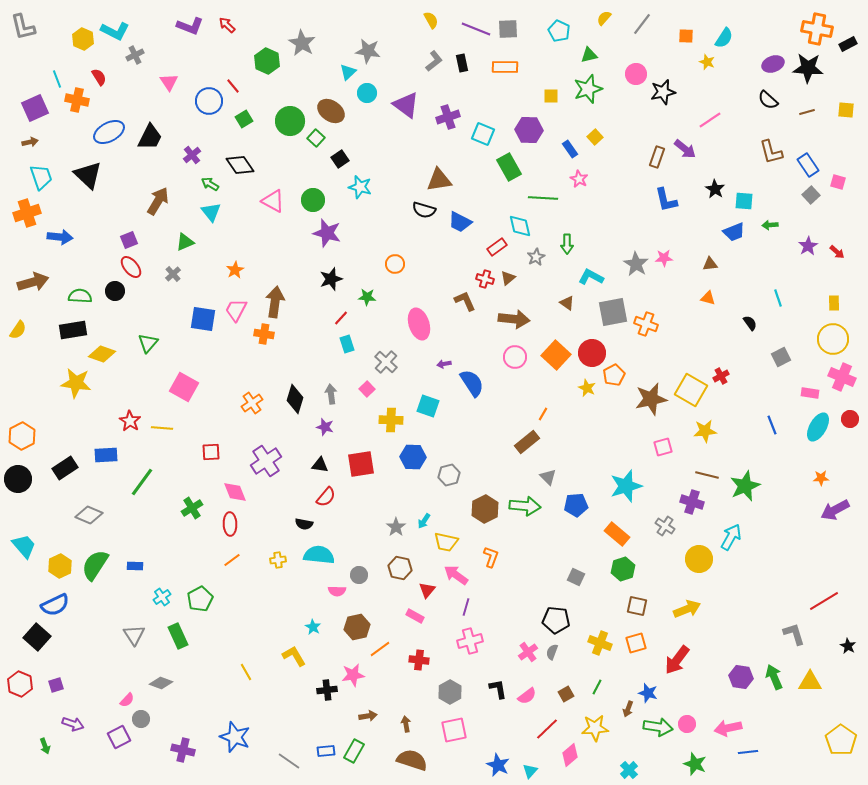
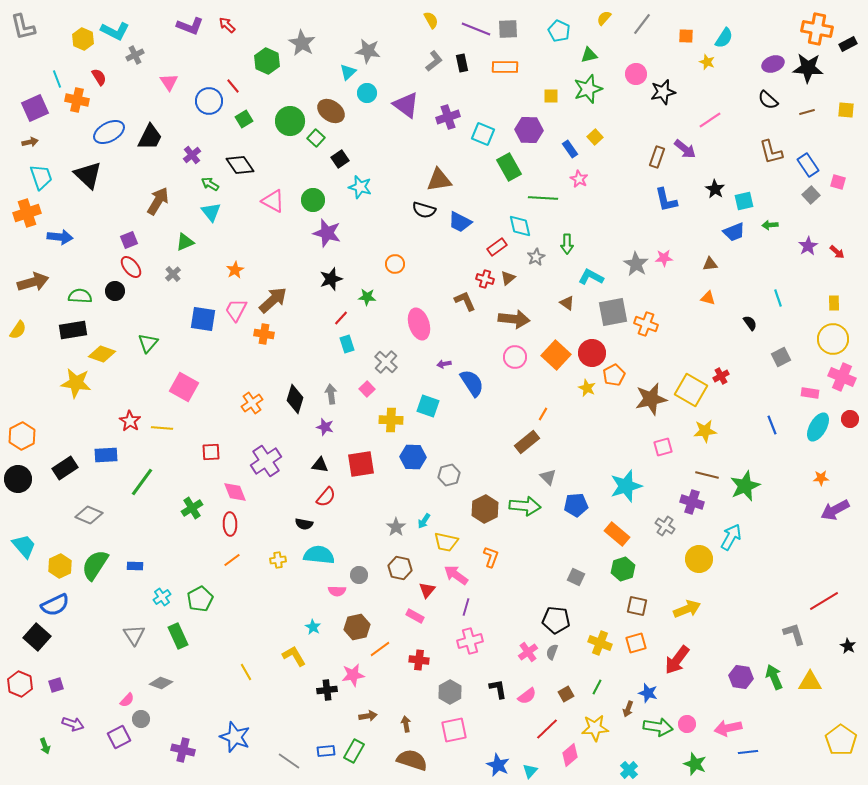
cyan square at (744, 201): rotated 18 degrees counterclockwise
brown arrow at (275, 302): moved 2 px left, 2 px up; rotated 40 degrees clockwise
